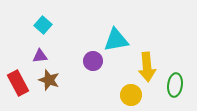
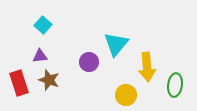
cyan triangle: moved 4 px down; rotated 40 degrees counterclockwise
purple circle: moved 4 px left, 1 px down
red rectangle: moved 1 px right; rotated 10 degrees clockwise
yellow circle: moved 5 px left
